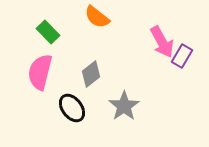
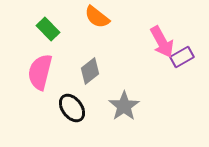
green rectangle: moved 3 px up
purple rectangle: moved 1 px down; rotated 30 degrees clockwise
gray diamond: moved 1 px left, 3 px up
